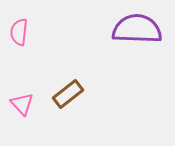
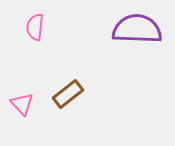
pink semicircle: moved 16 px right, 5 px up
